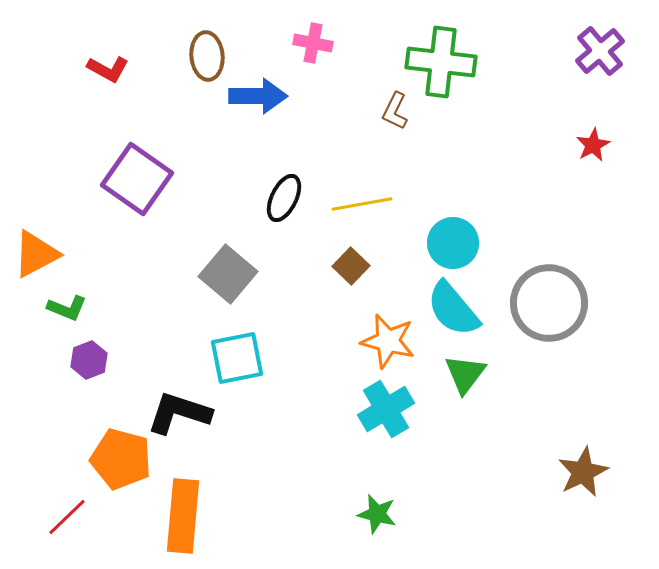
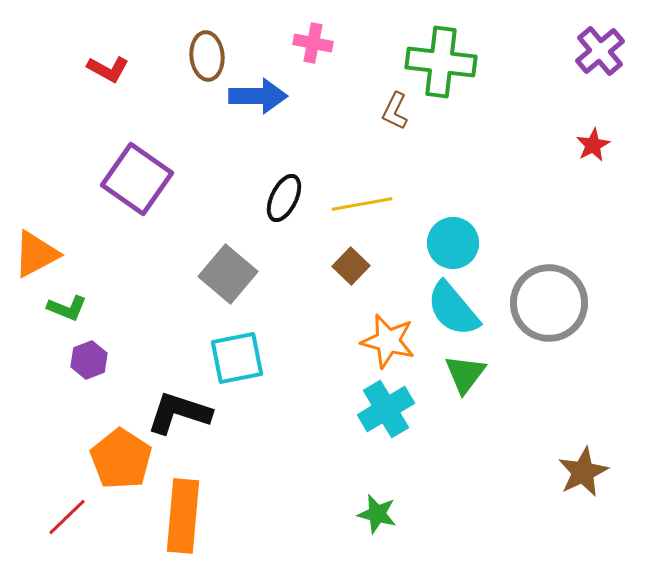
orange pentagon: rotated 18 degrees clockwise
